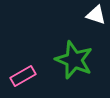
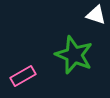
green star: moved 5 px up
